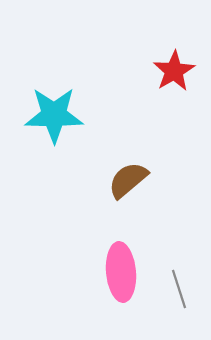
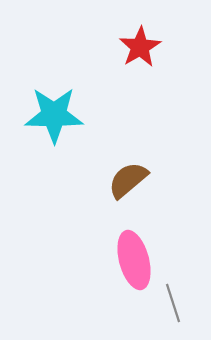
red star: moved 34 px left, 24 px up
pink ellipse: moved 13 px right, 12 px up; rotated 10 degrees counterclockwise
gray line: moved 6 px left, 14 px down
